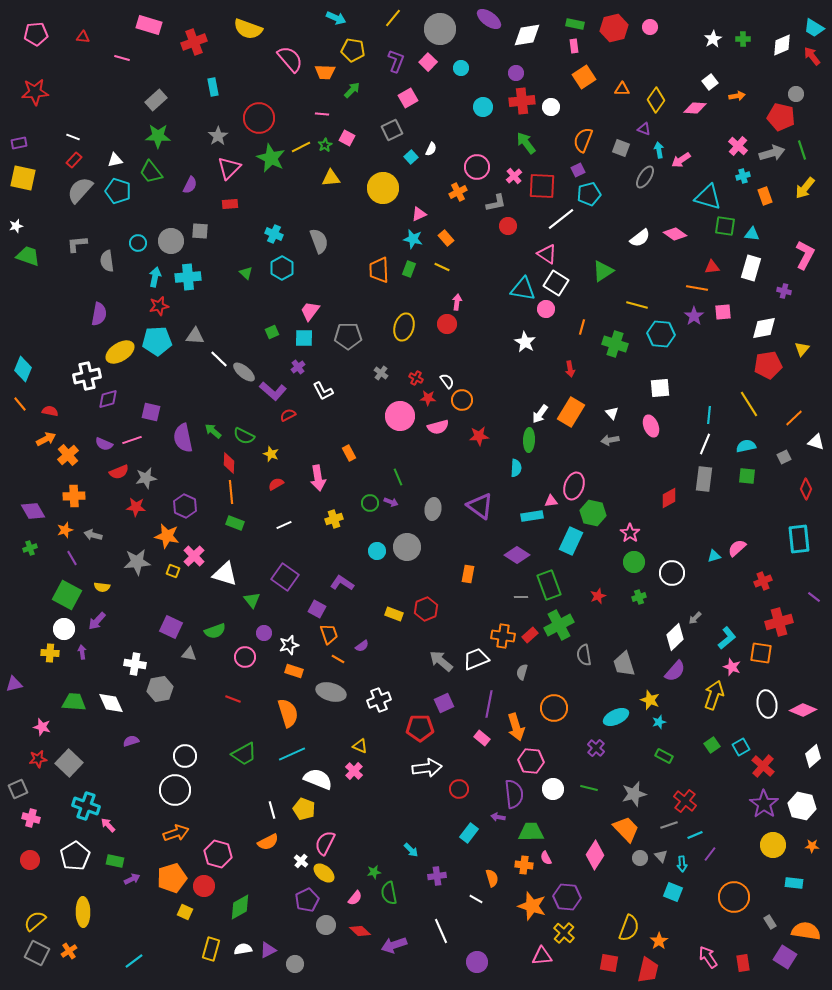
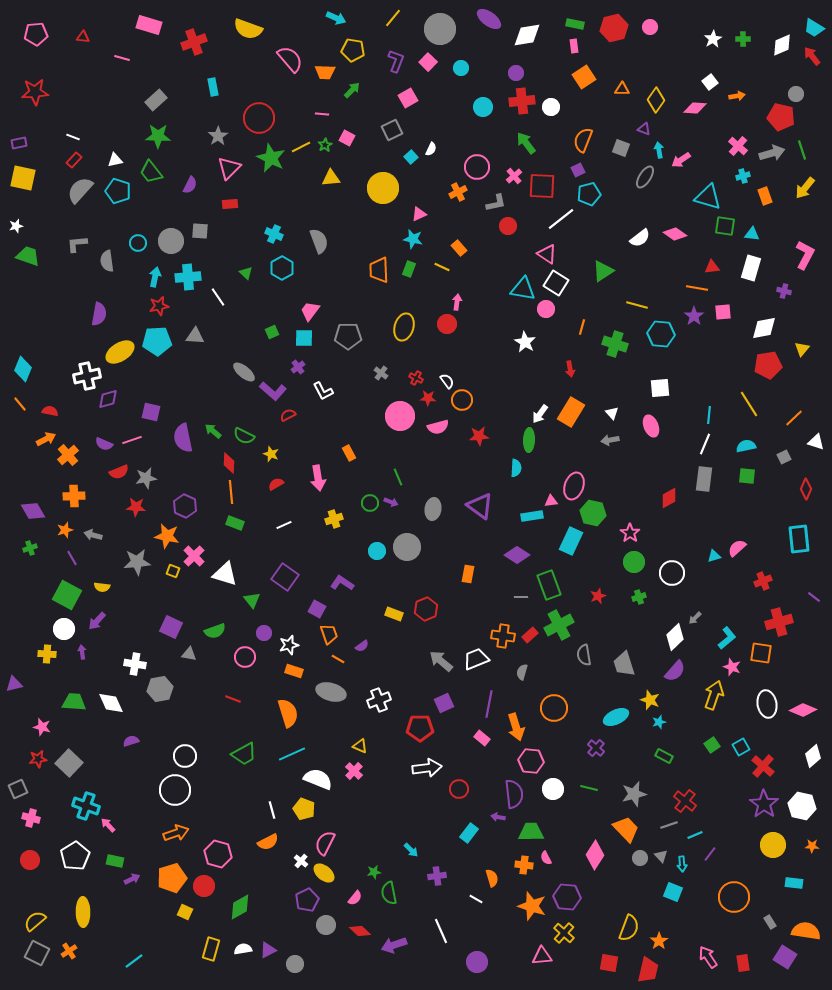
orange rectangle at (446, 238): moved 13 px right, 10 px down
white line at (219, 359): moved 1 px left, 62 px up; rotated 12 degrees clockwise
yellow cross at (50, 653): moved 3 px left, 1 px down
